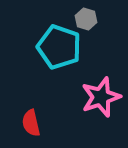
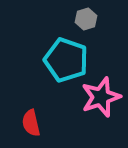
gray hexagon: rotated 25 degrees clockwise
cyan pentagon: moved 7 px right, 13 px down
